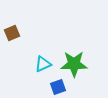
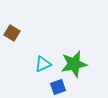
brown square: rotated 35 degrees counterclockwise
green star: rotated 12 degrees counterclockwise
